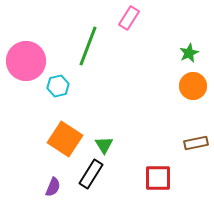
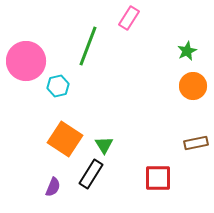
green star: moved 2 px left, 2 px up
